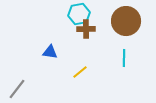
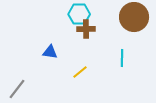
cyan hexagon: rotated 10 degrees clockwise
brown circle: moved 8 px right, 4 px up
cyan line: moved 2 px left
